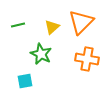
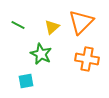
green line: rotated 40 degrees clockwise
cyan square: moved 1 px right
